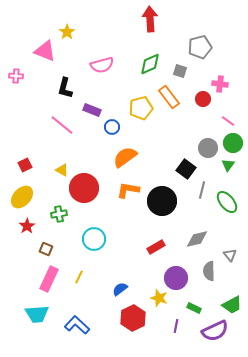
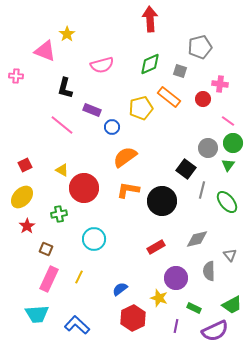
yellow star at (67, 32): moved 2 px down
orange rectangle at (169, 97): rotated 15 degrees counterclockwise
